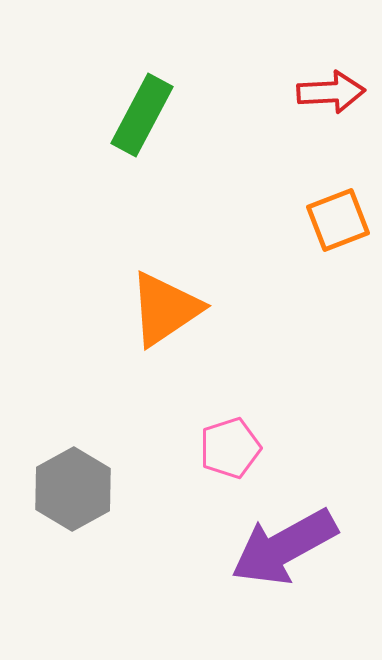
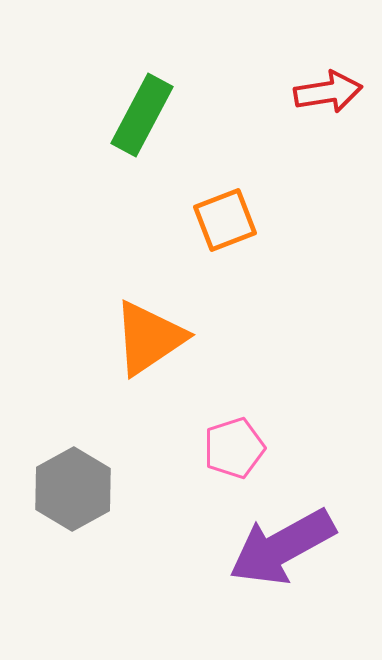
red arrow: moved 3 px left; rotated 6 degrees counterclockwise
orange square: moved 113 px left
orange triangle: moved 16 px left, 29 px down
pink pentagon: moved 4 px right
purple arrow: moved 2 px left
